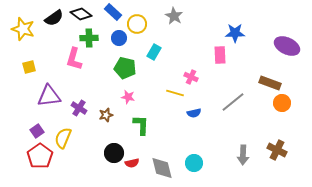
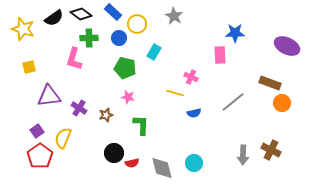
brown cross: moved 6 px left
